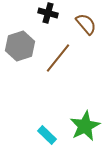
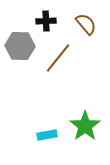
black cross: moved 2 px left, 8 px down; rotated 18 degrees counterclockwise
gray hexagon: rotated 20 degrees clockwise
green star: rotated 8 degrees counterclockwise
cyan rectangle: rotated 54 degrees counterclockwise
